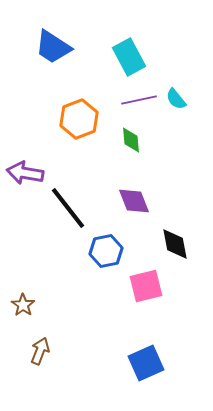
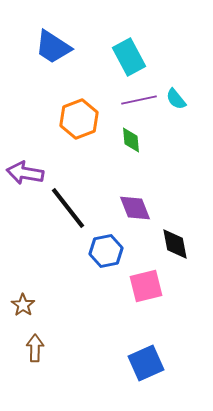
purple diamond: moved 1 px right, 7 px down
brown arrow: moved 5 px left, 3 px up; rotated 20 degrees counterclockwise
